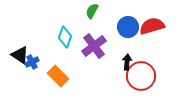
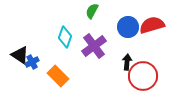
red semicircle: moved 1 px up
red circle: moved 2 px right
